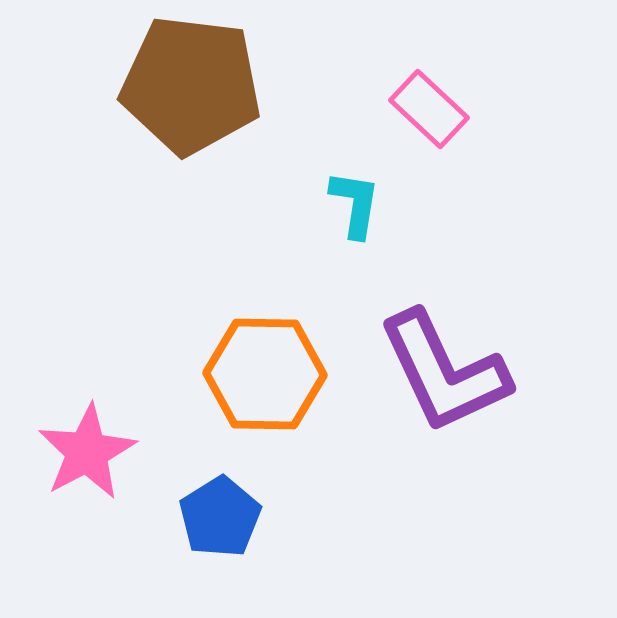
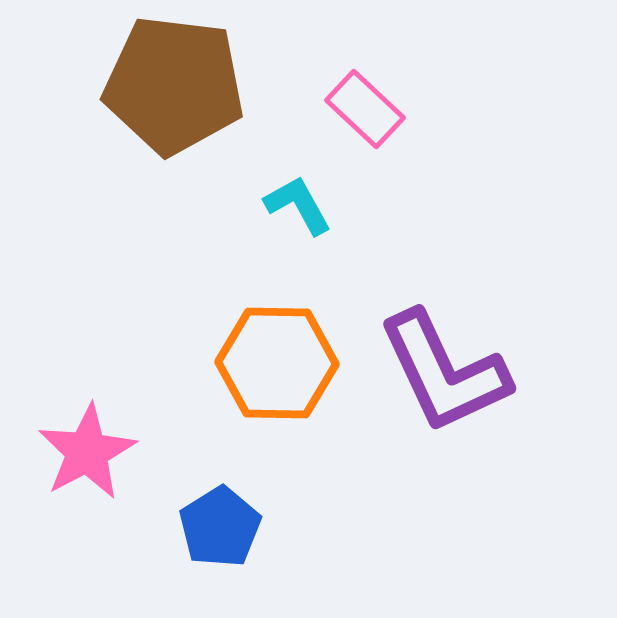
brown pentagon: moved 17 px left
pink rectangle: moved 64 px left
cyan L-shape: moved 57 px left, 1 px down; rotated 38 degrees counterclockwise
orange hexagon: moved 12 px right, 11 px up
blue pentagon: moved 10 px down
